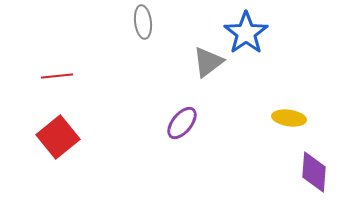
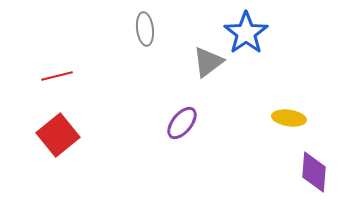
gray ellipse: moved 2 px right, 7 px down
red line: rotated 8 degrees counterclockwise
red square: moved 2 px up
